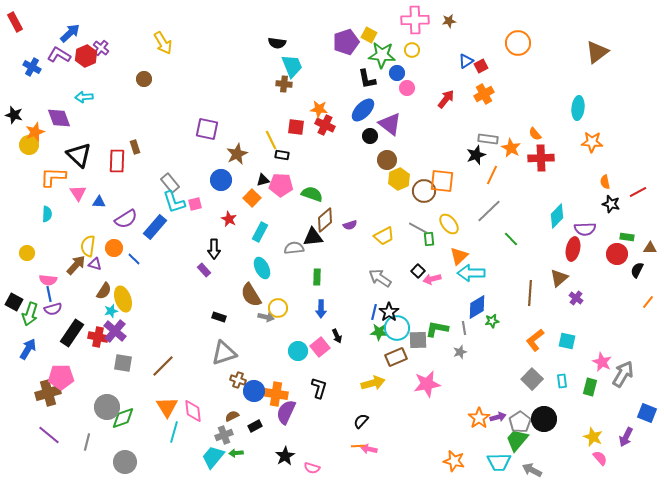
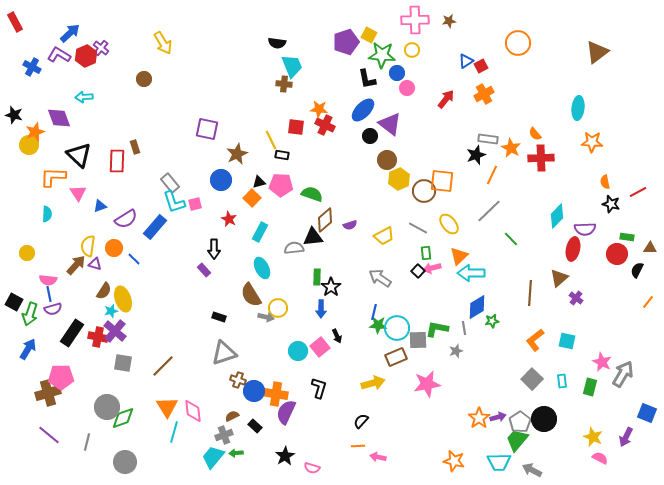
black triangle at (263, 180): moved 4 px left, 2 px down
blue triangle at (99, 202): moved 1 px right, 4 px down; rotated 24 degrees counterclockwise
green rectangle at (429, 239): moved 3 px left, 14 px down
pink arrow at (432, 279): moved 11 px up
black star at (389, 312): moved 58 px left, 25 px up
green star at (379, 332): moved 1 px left, 7 px up
gray star at (460, 352): moved 4 px left, 1 px up
black rectangle at (255, 426): rotated 72 degrees clockwise
pink arrow at (369, 449): moved 9 px right, 8 px down
pink semicircle at (600, 458): rotated 21 degrees counterclockwise
